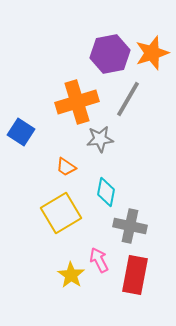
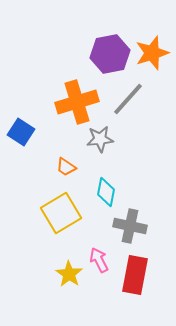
gray line: rotated 12 degrees clockwise
yellow star: moved 2 px left, 1 px up
